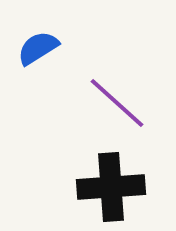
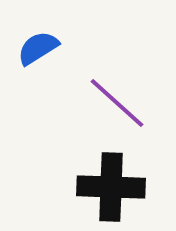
black cross: rotated 6 degrees clockwise
